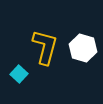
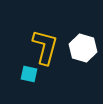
cyan square: moved 10 px right; rotated 30 degrees counterclockwise
